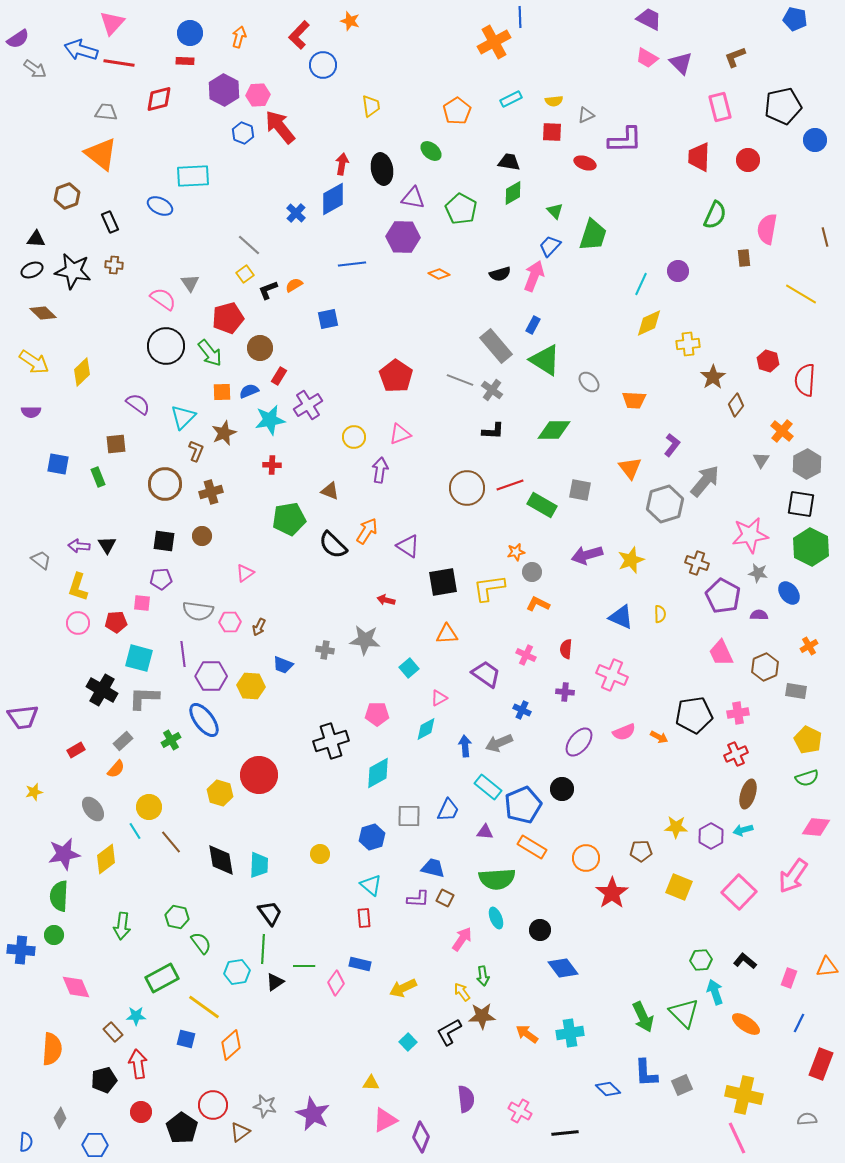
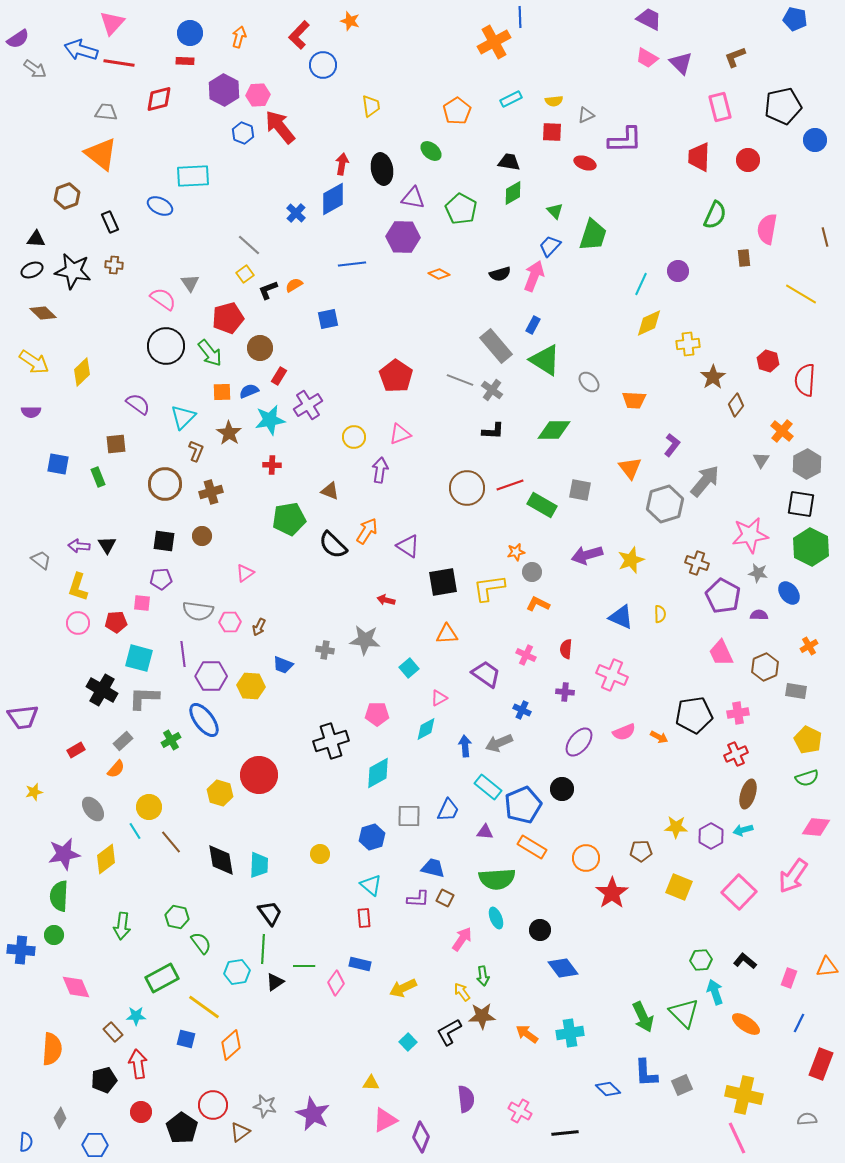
brown star at (224, 433): moved 5 px right; rotated 15 degrees counterclockwise
